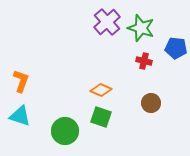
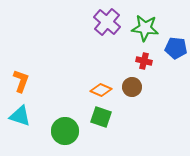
purple cross: rotated 8 degrees counterclockwise
green star: moved 4 px right; rotated 12 degrees counterclockwise
brown circle: moved 19 px left, 16 px up
